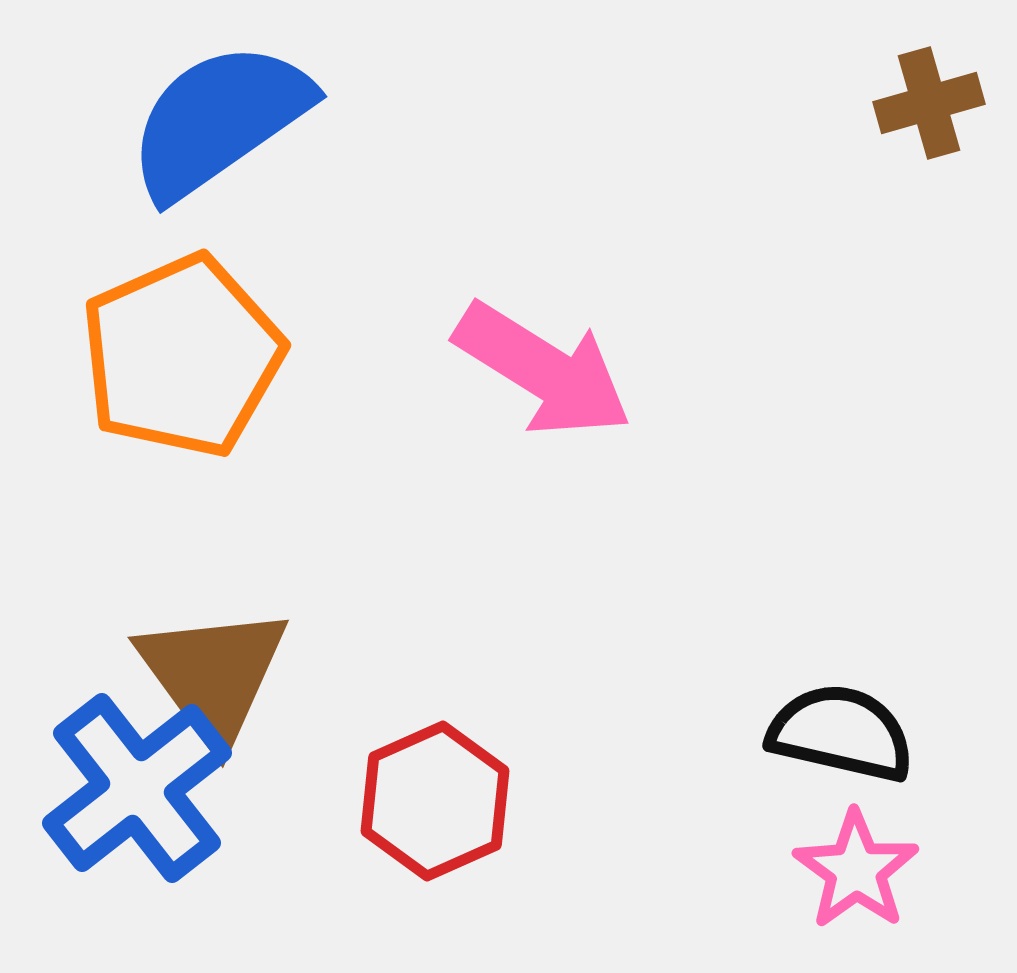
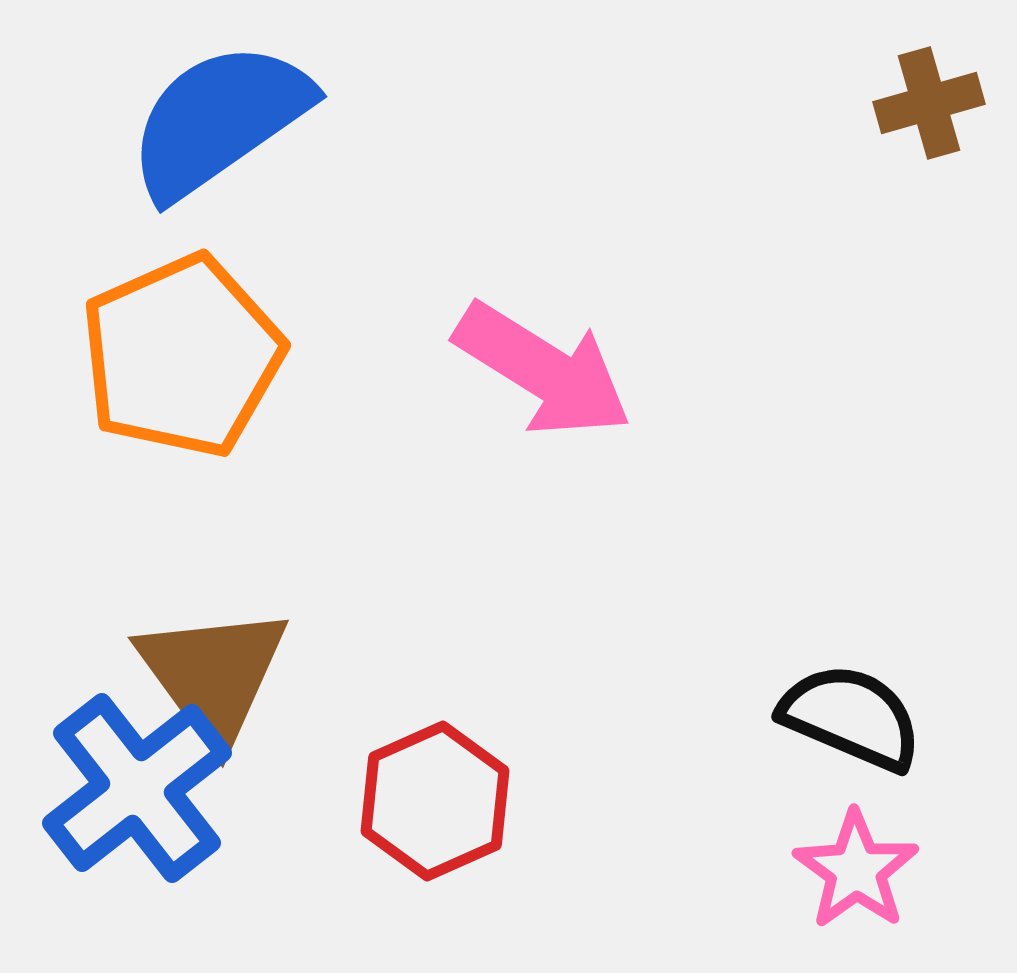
black semicircle: moved 10 px right, 16 px up; rotated 10 degrees clockwise
